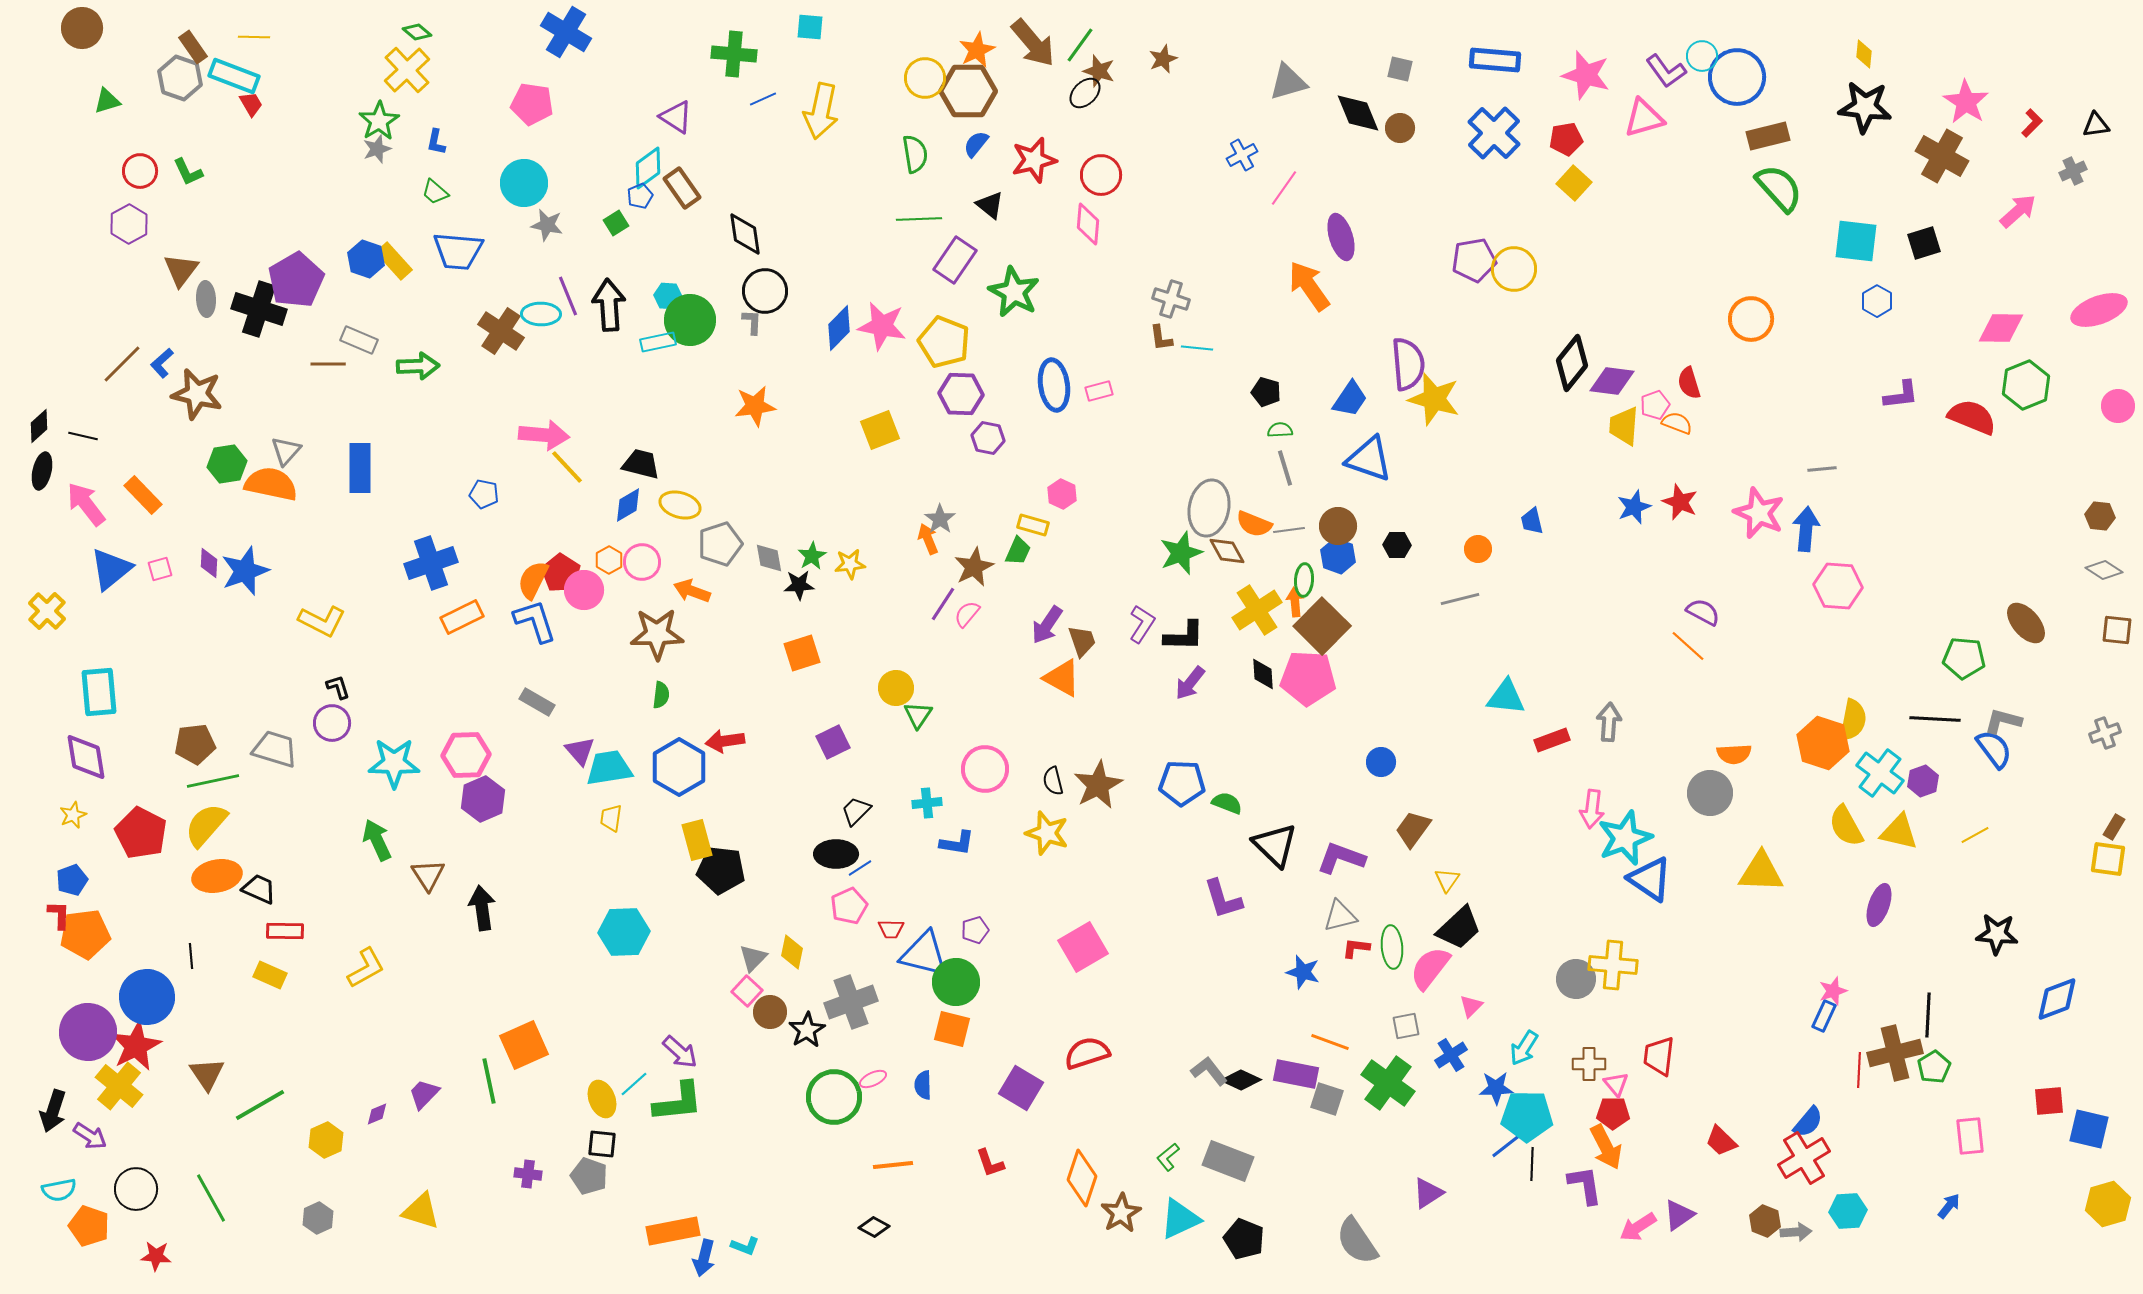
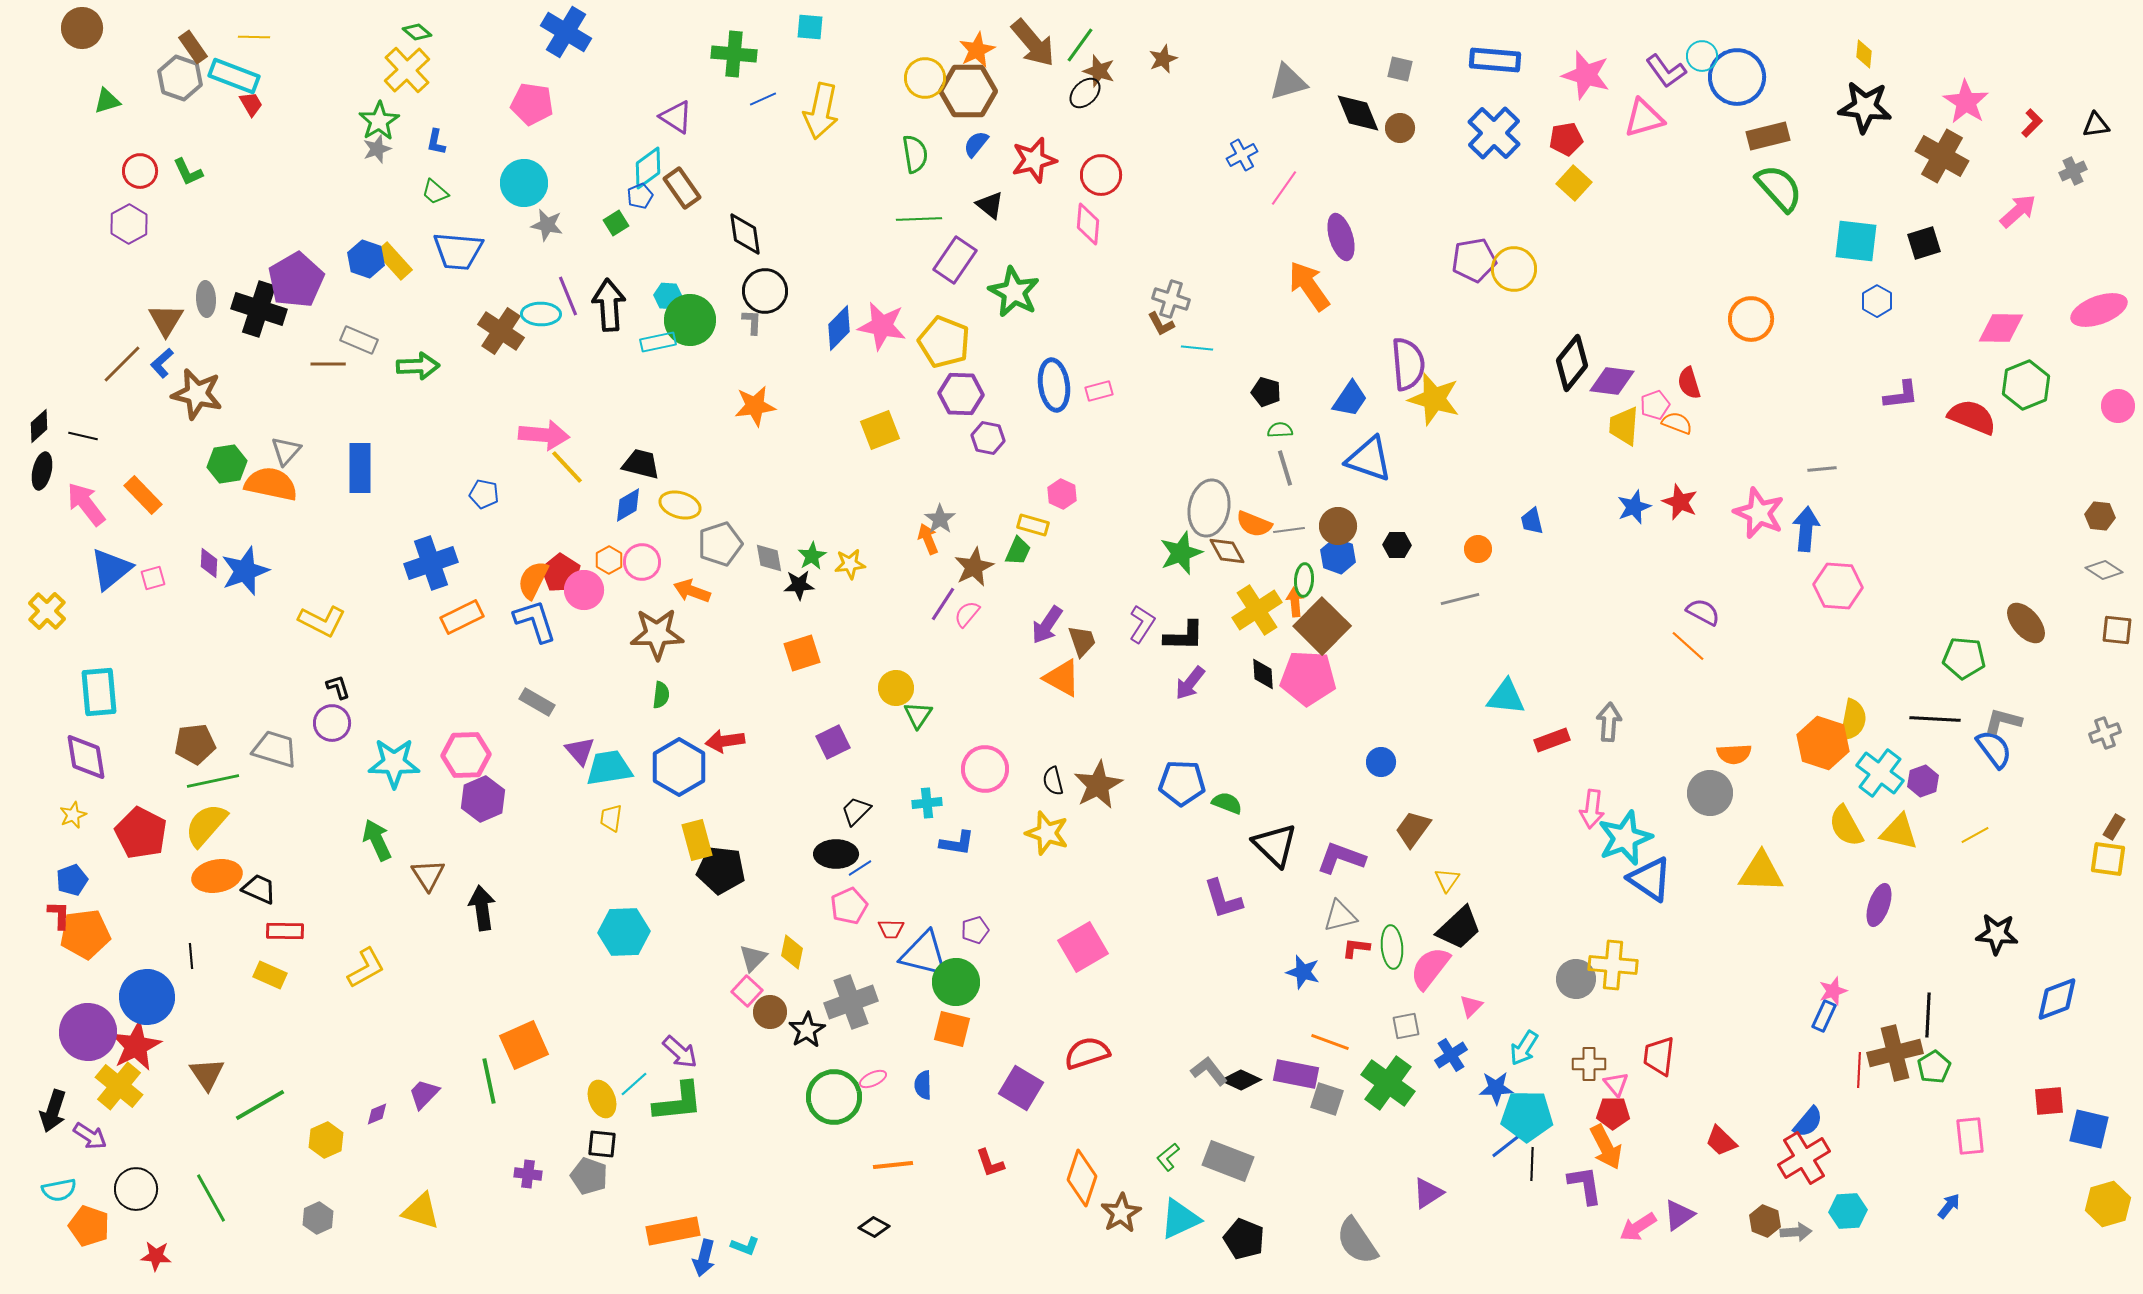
brown triangle at (181, 270): moved 15 px left, 50 px down; rotated 6 degrees counterclockwise
brown L-shape at (1161, 338): moved 14 px up; rotated 20 degrees counterclockwise
pink square at (160, 569): moved 7 px left, 9 px down
